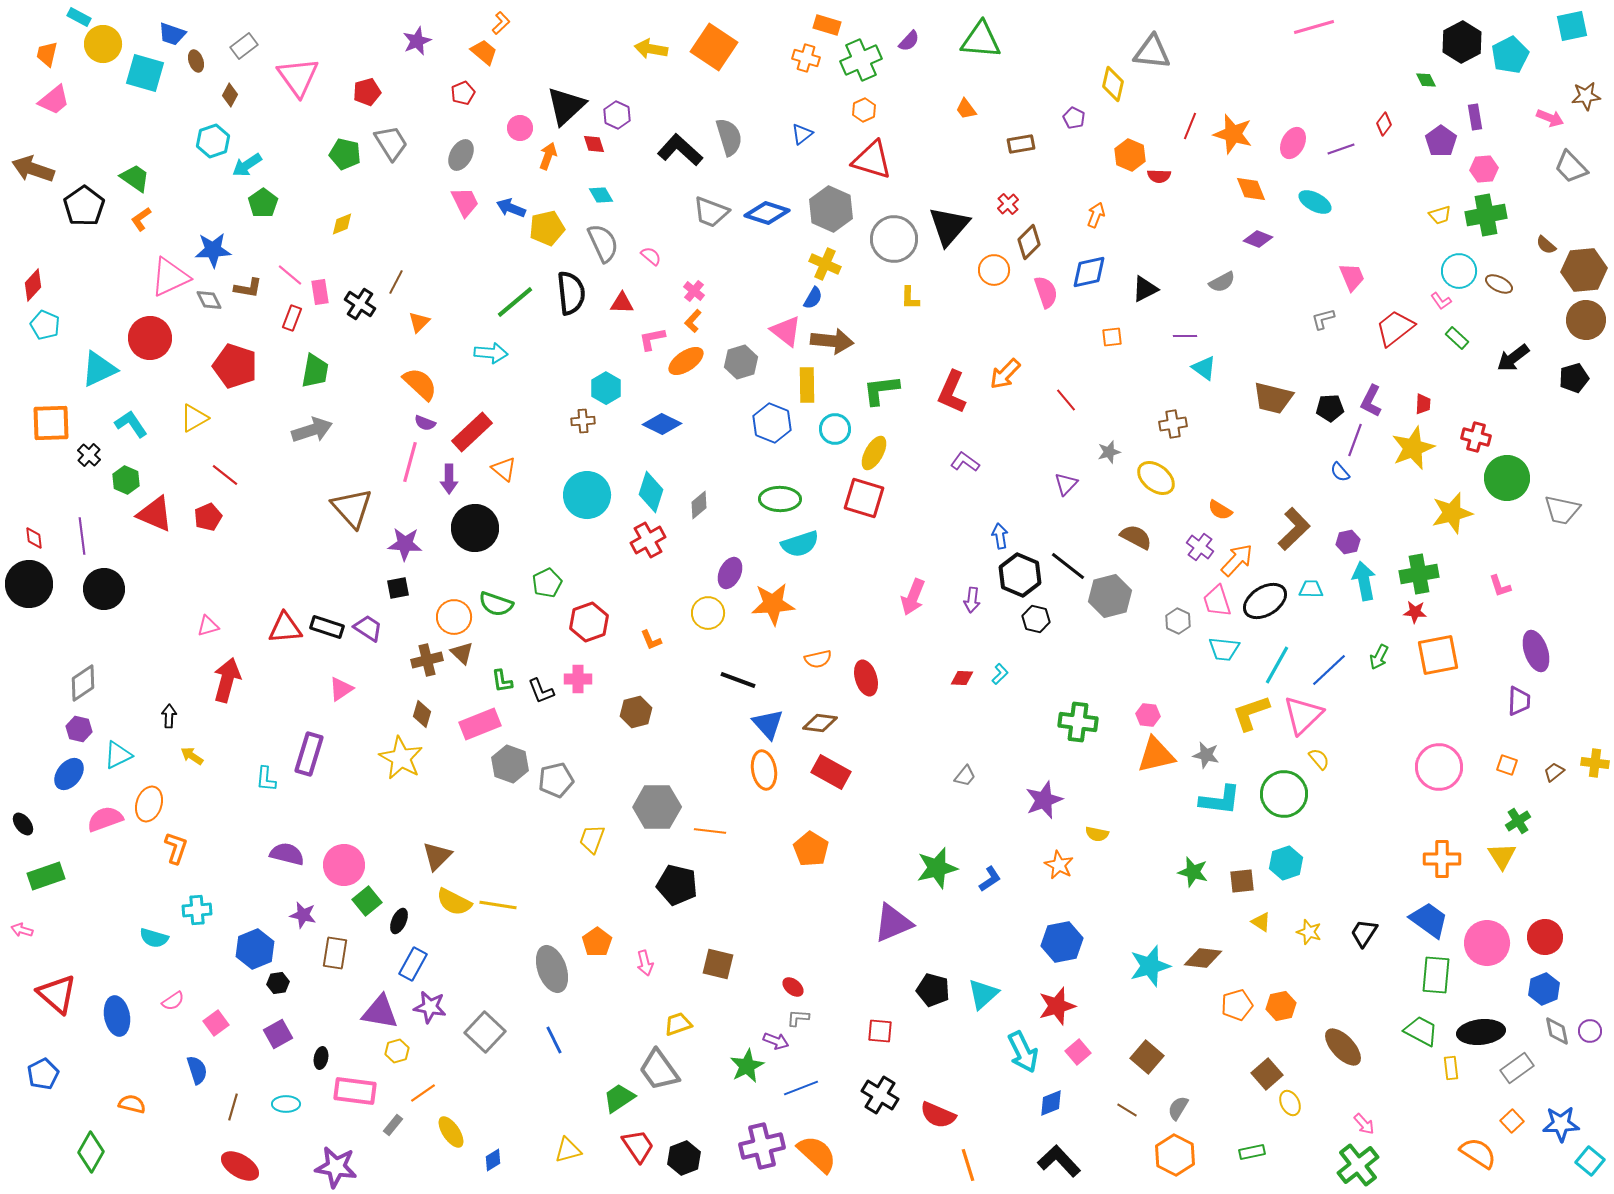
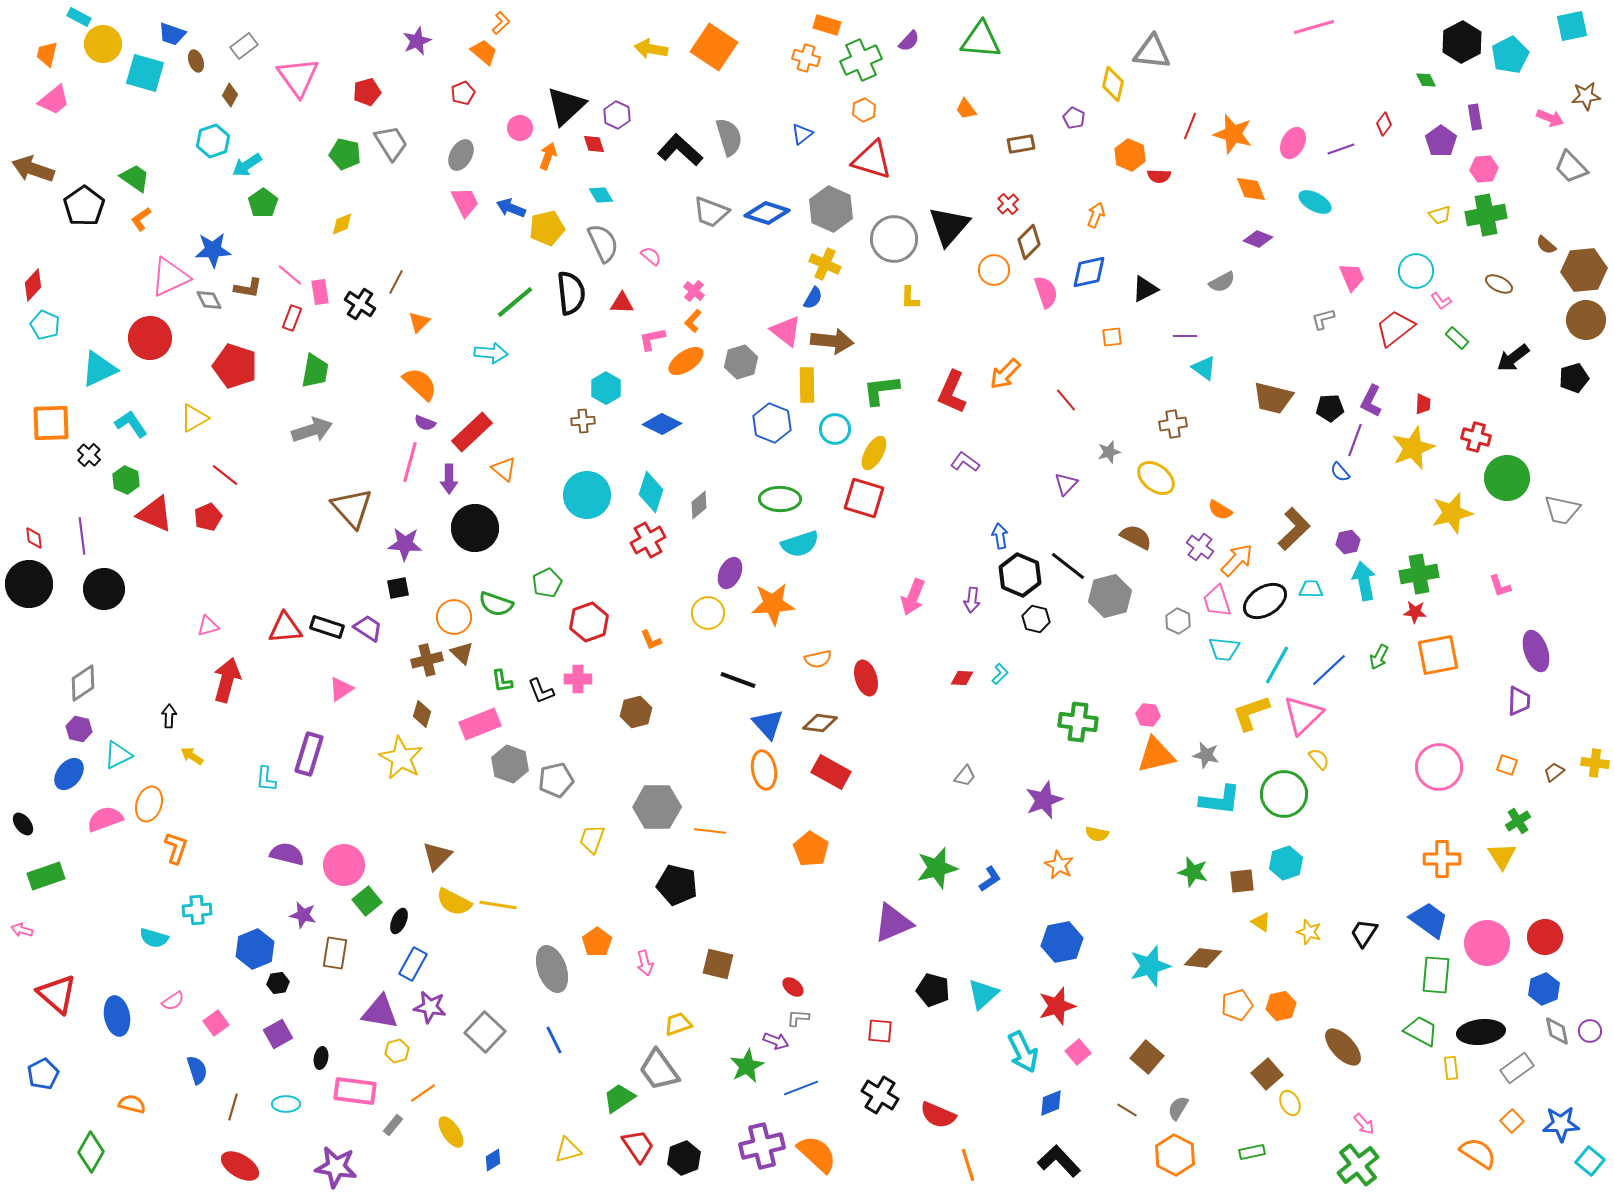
cyan circle at (1459, 271): moved 43 px left
